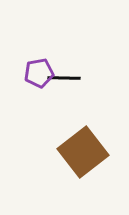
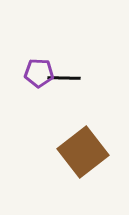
purple pentagon: rotated 12 degrees clockwise
